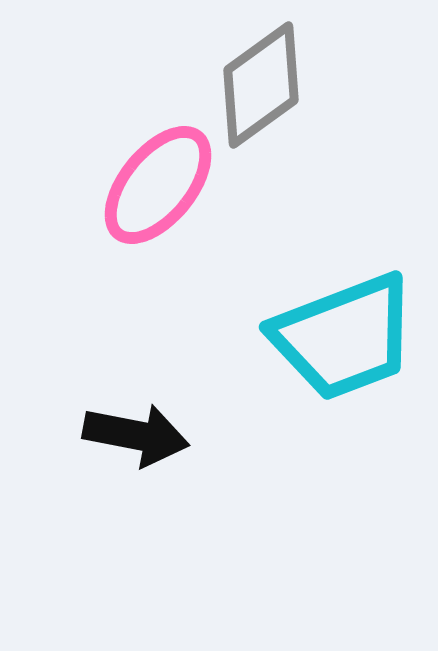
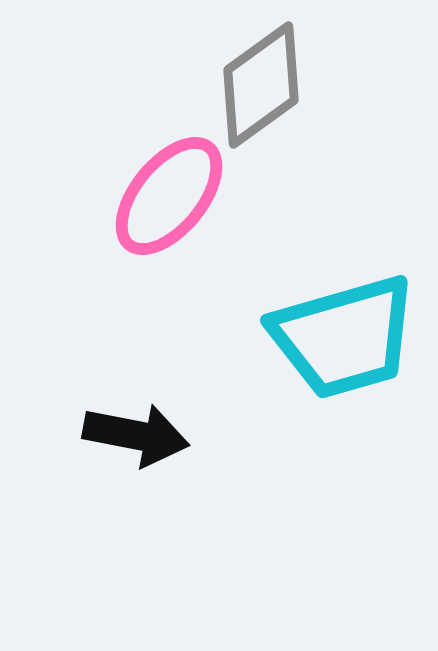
pink ellipse: moved 11 px right, 11 px down
cyan trapezoid: rotated 5 degrees clockwise
